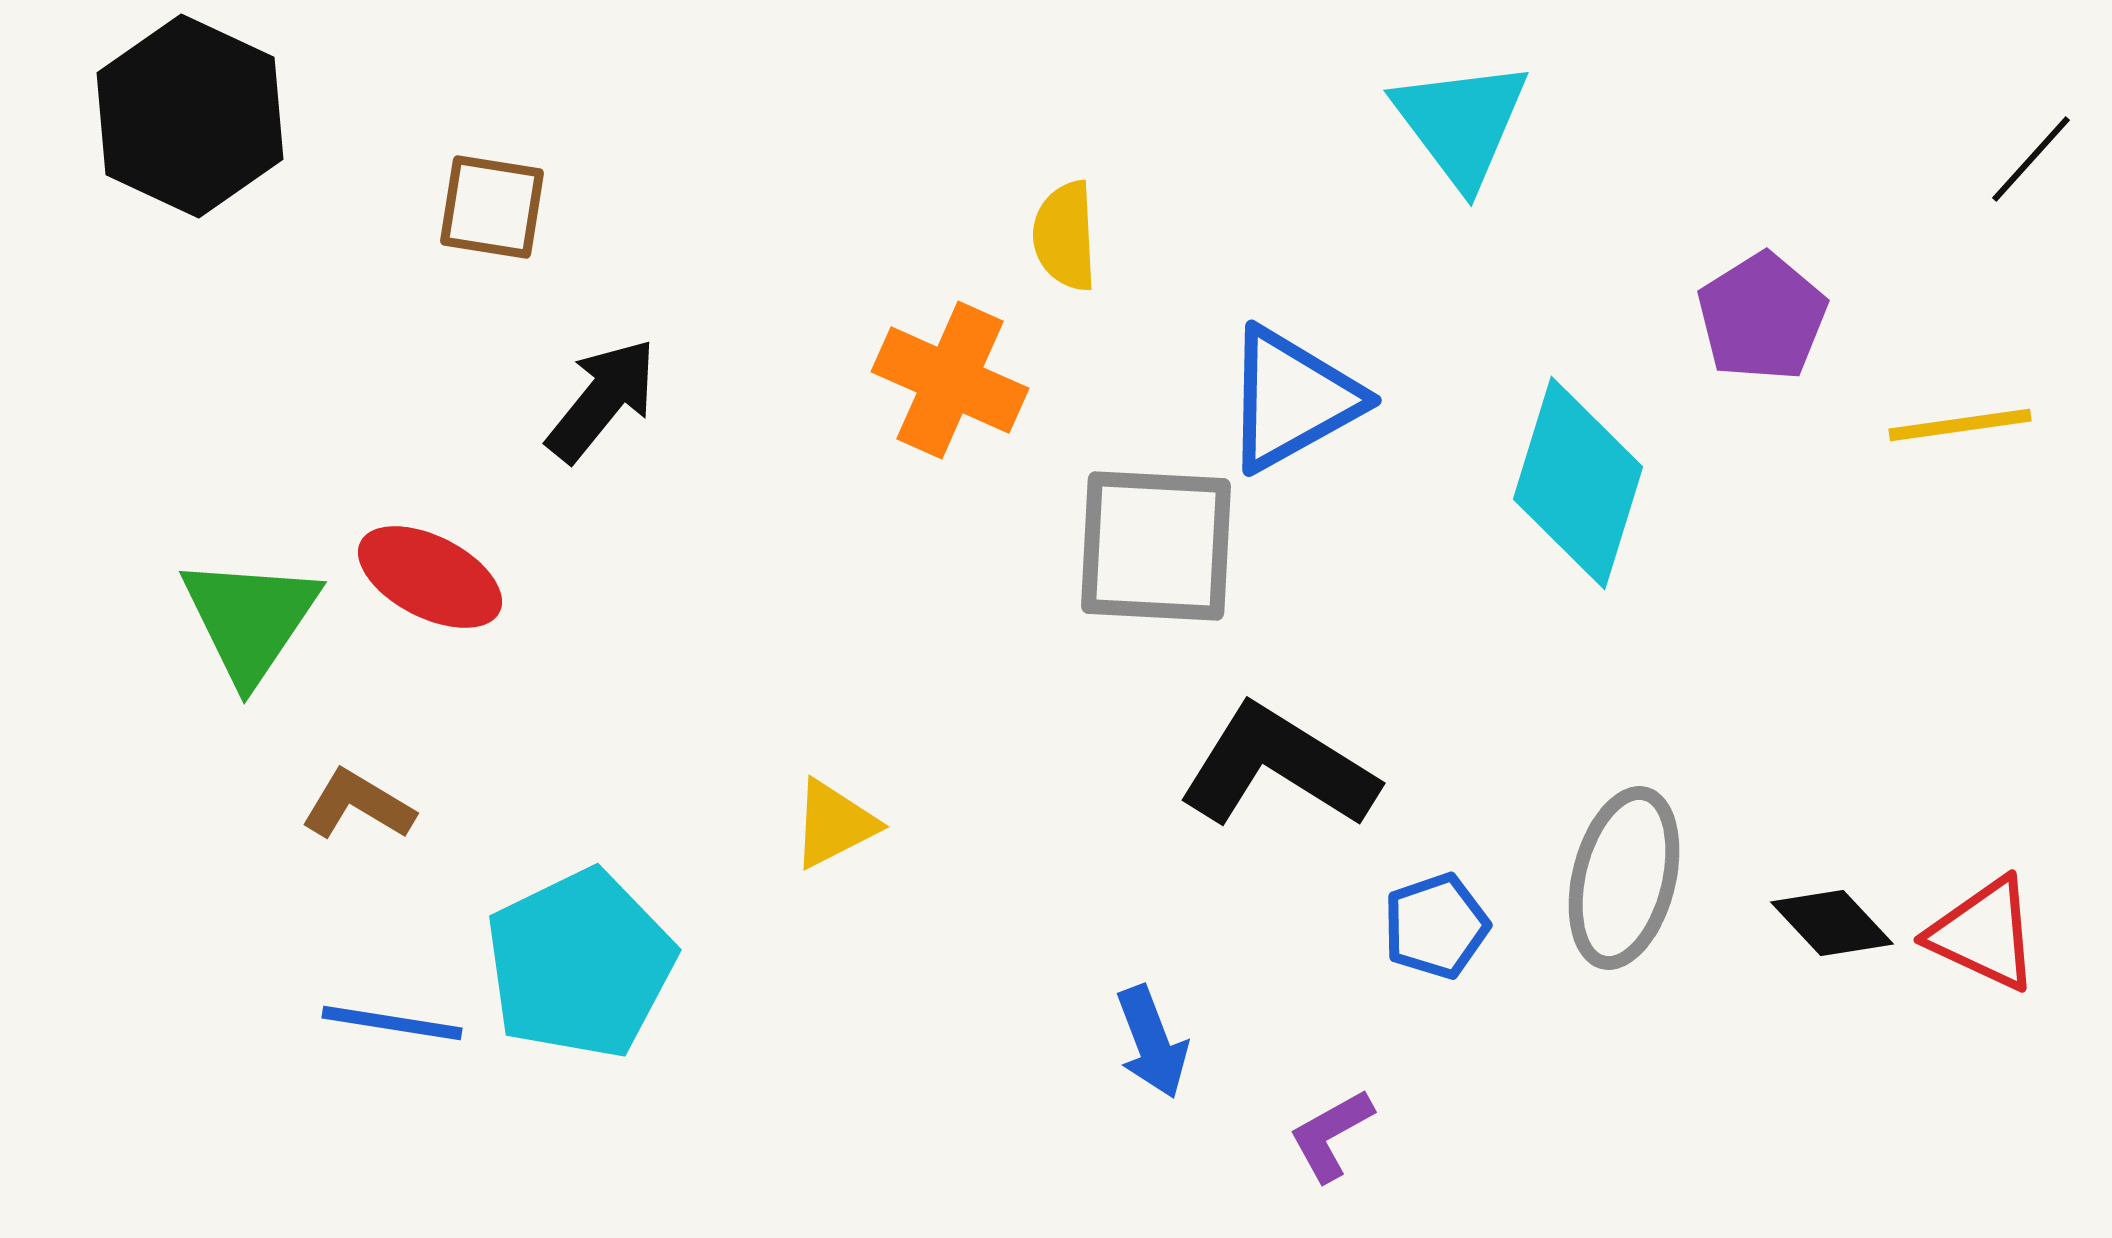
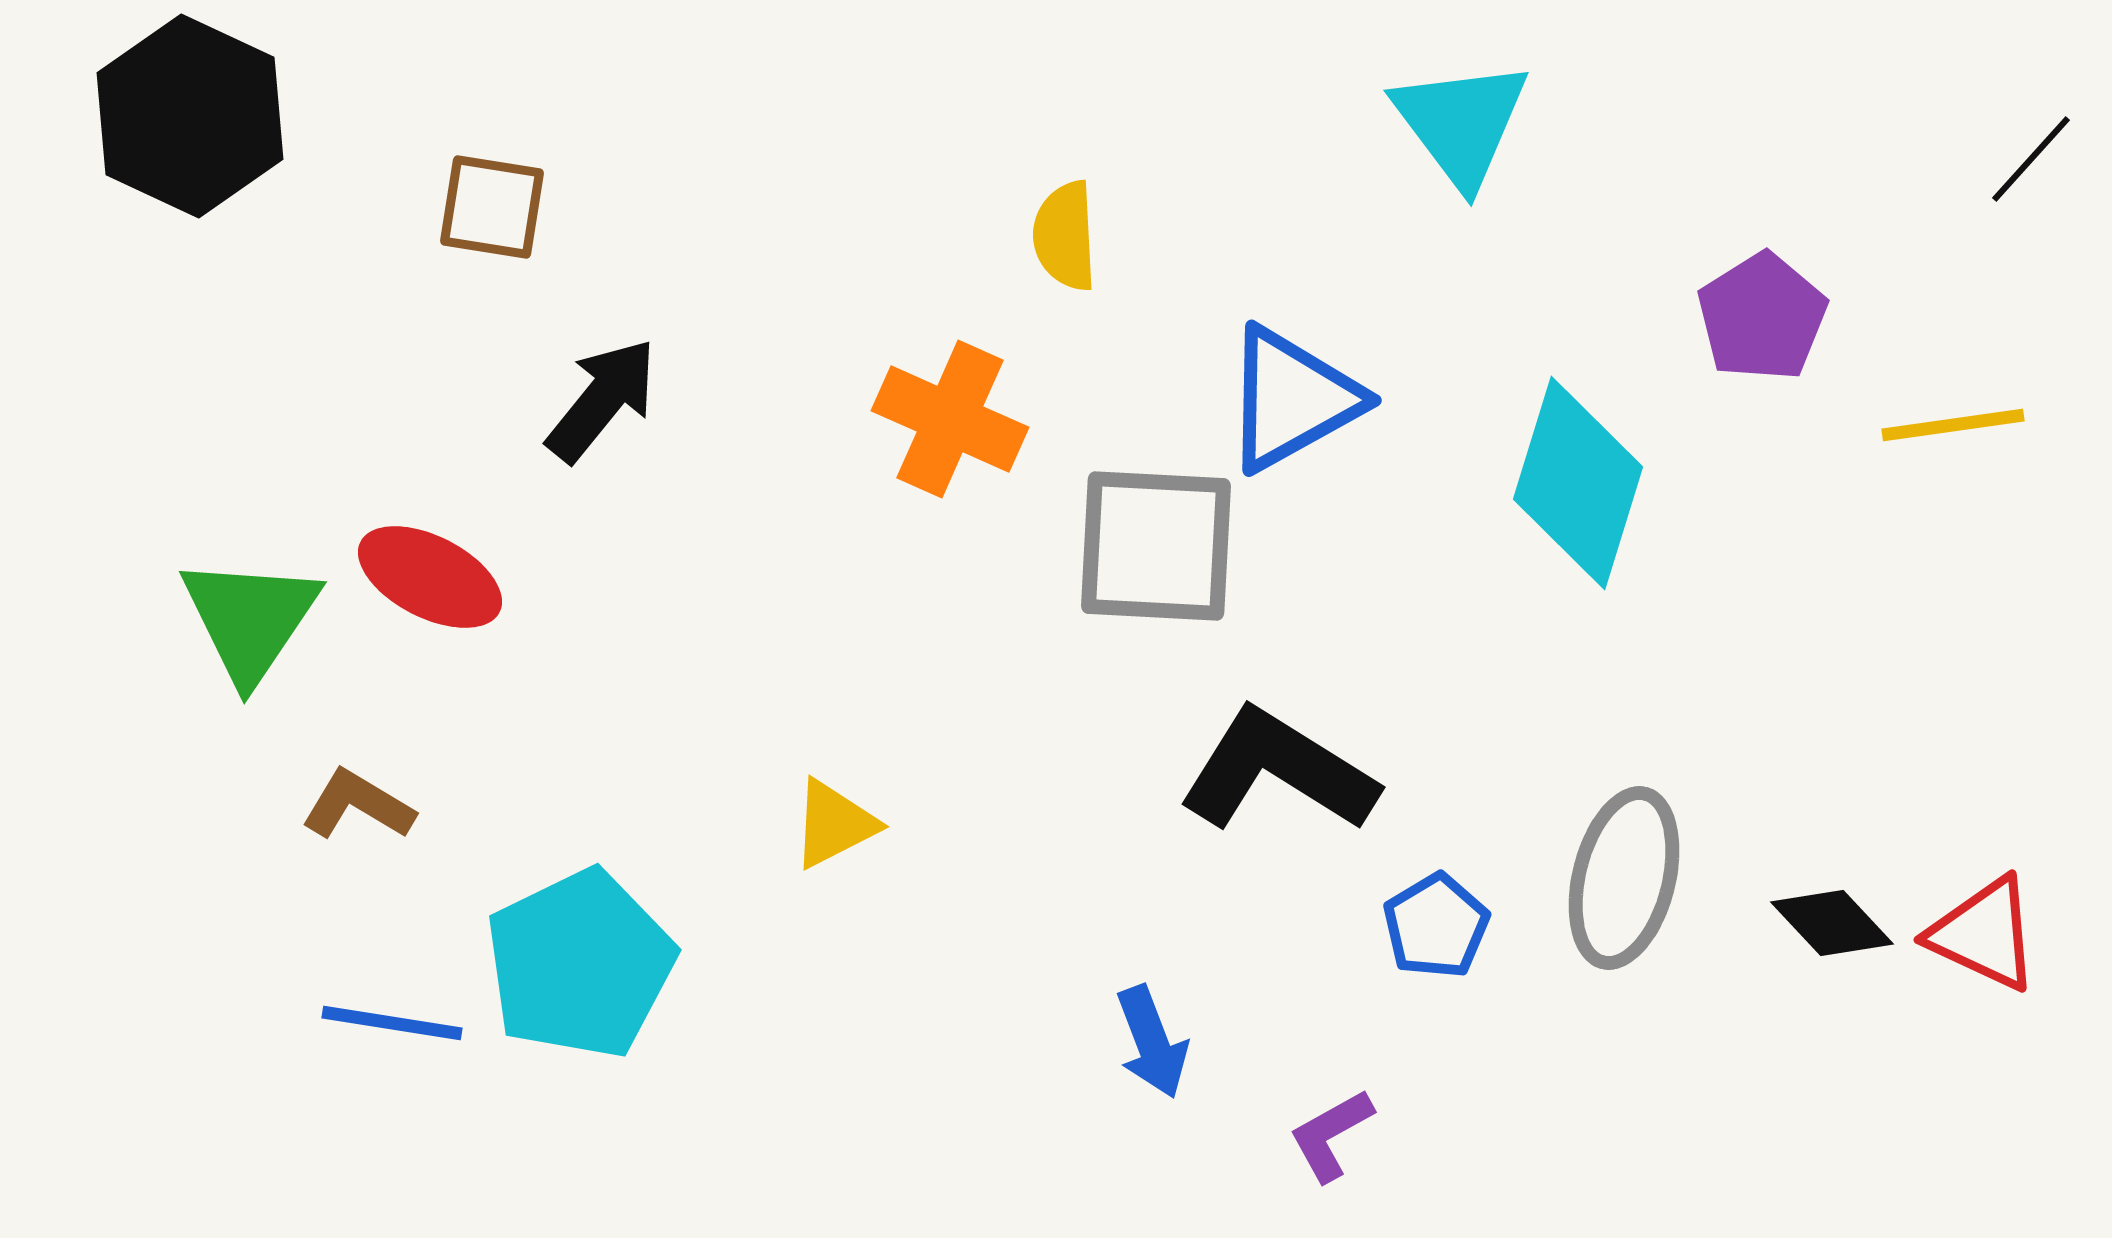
orange cross: moved 39 px down
yellow line: moved 7 px left
black L-shape: moved 4 px down
blue pentagon: rotated 12 degrees counterclockwise
